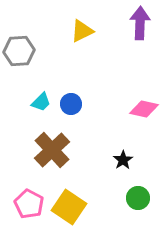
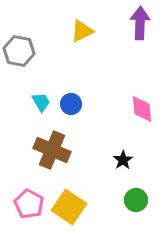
gray hexagon: rotated 16 degrees clockwise
cyan trapezoid: rotated 75 degrees counterclockwise
pink diamond: moved 2 px left; rotated 72 degrees clockwise
brown cross: rotated 24 degrees counterclockwise
green circle: moved 2 px left, 2 px down
